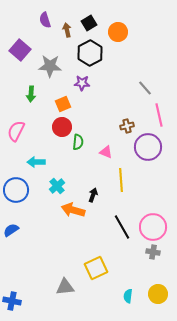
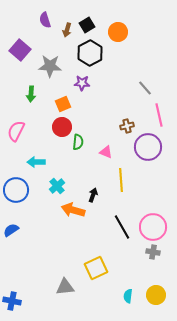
black square: moved 2 px left, 2 px down
brown arrow: rotated 152 degrees counterclockwise
yellow circle: moved 2 px left, 1 px down
